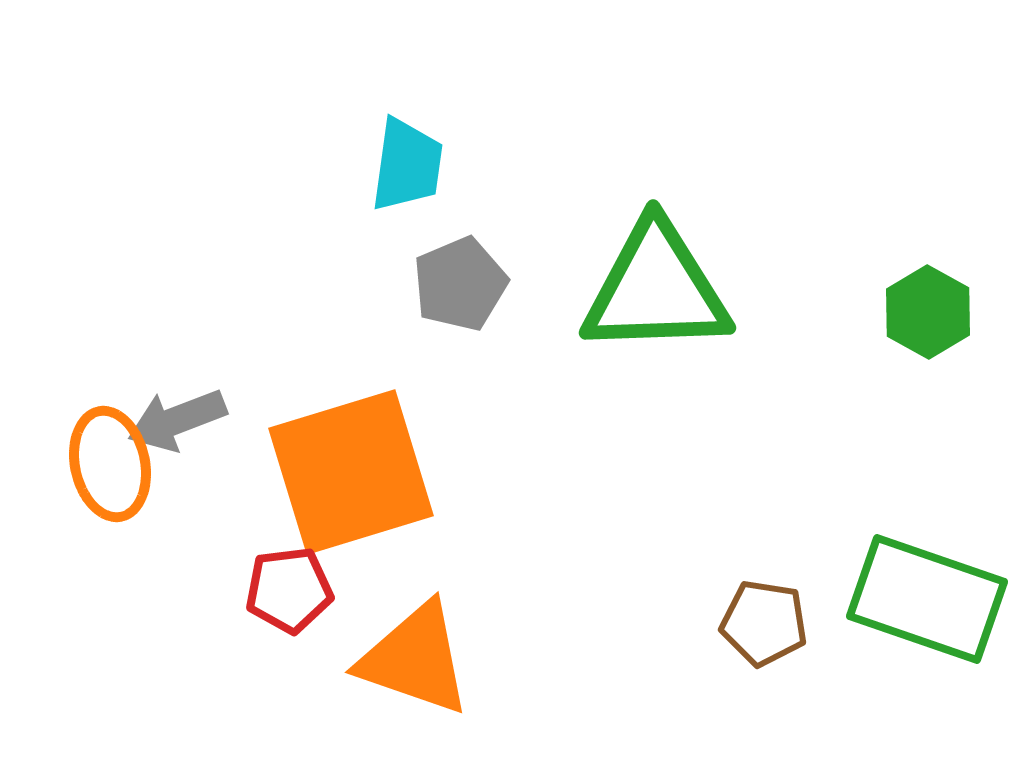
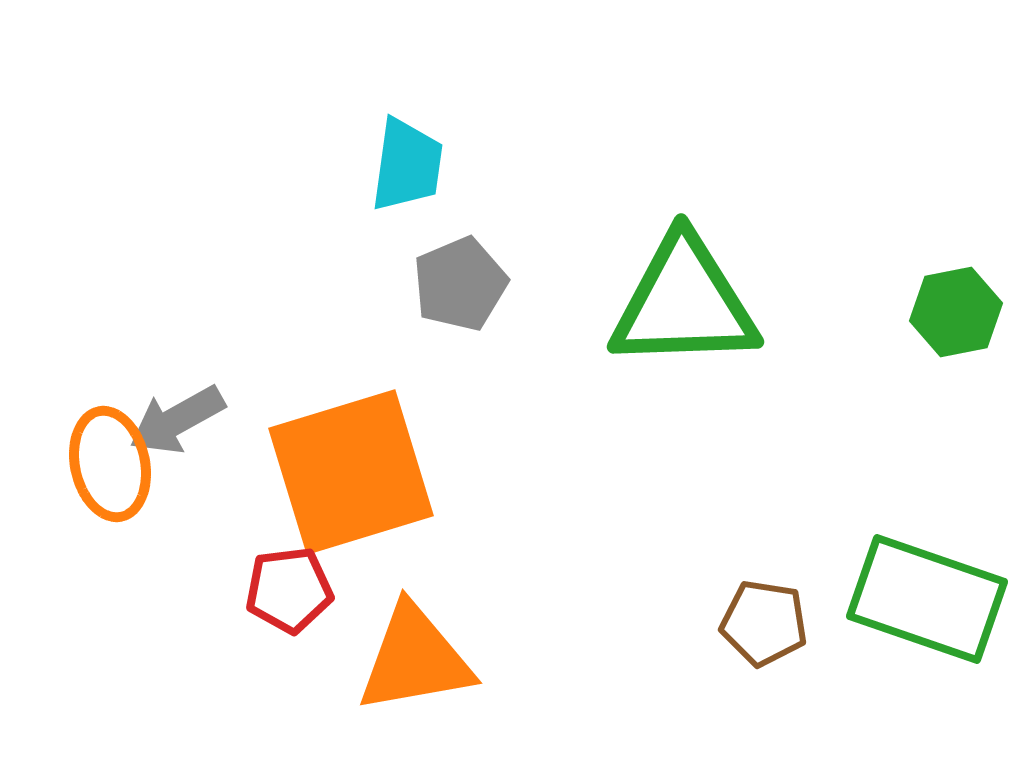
green triangle: moved 28 px right, 14 px down
green hexagon: moved 28 px right; rotated 20 degrees clockwise
gray arrow: rotated 8 degrees counterclockwise
orange triangle: rotated 29 degrees counterclockwise
